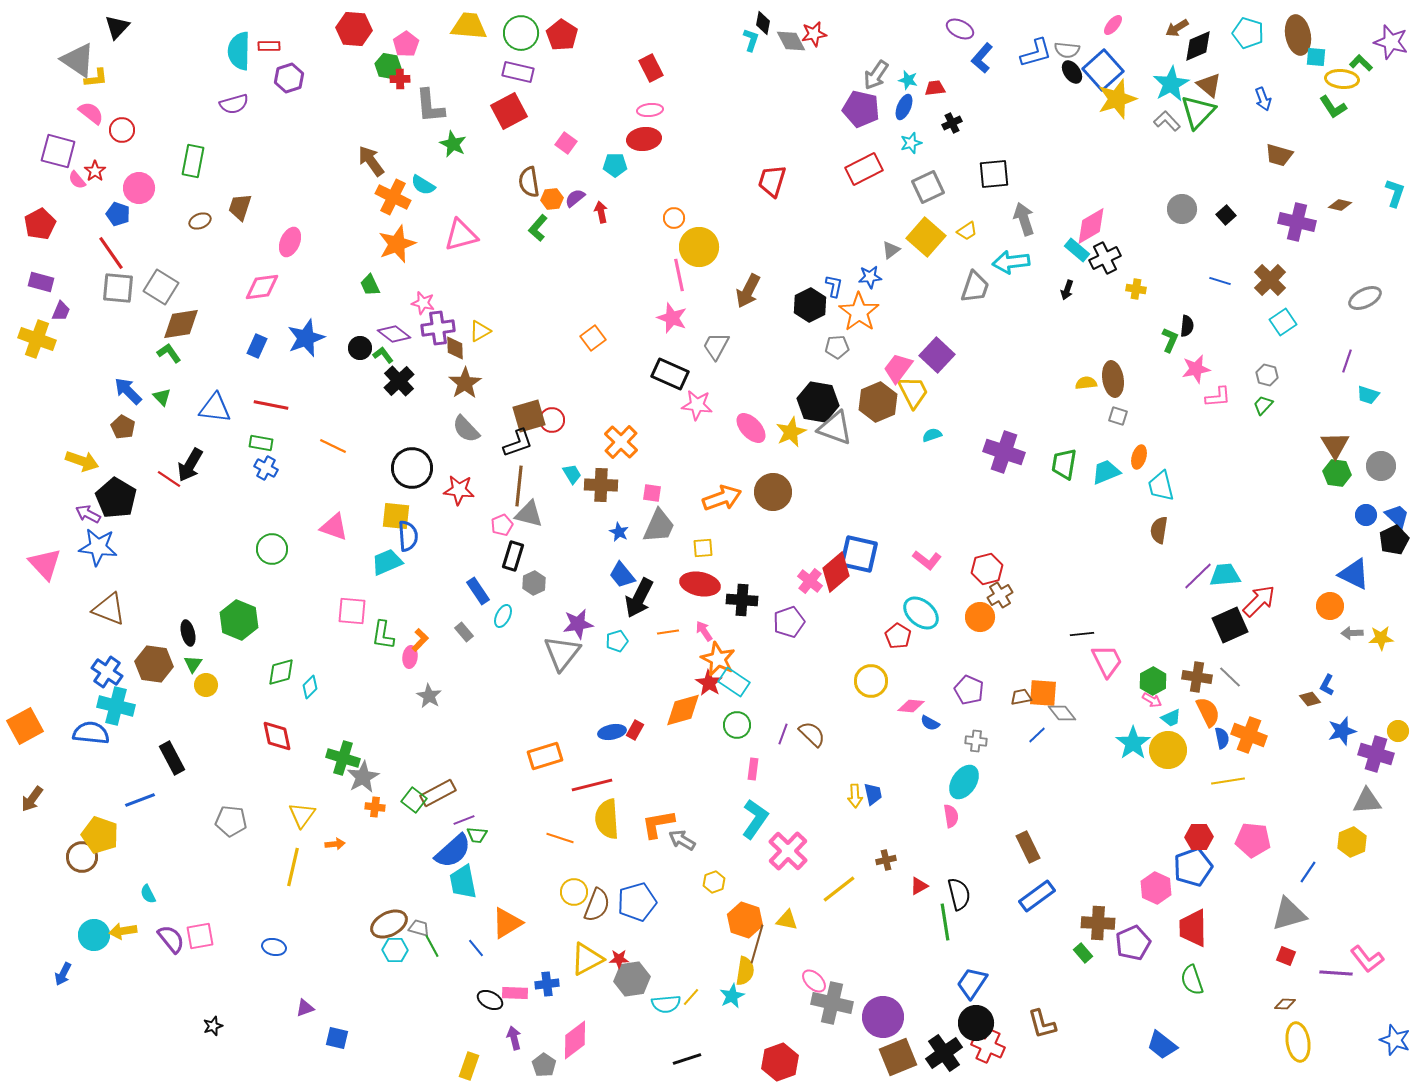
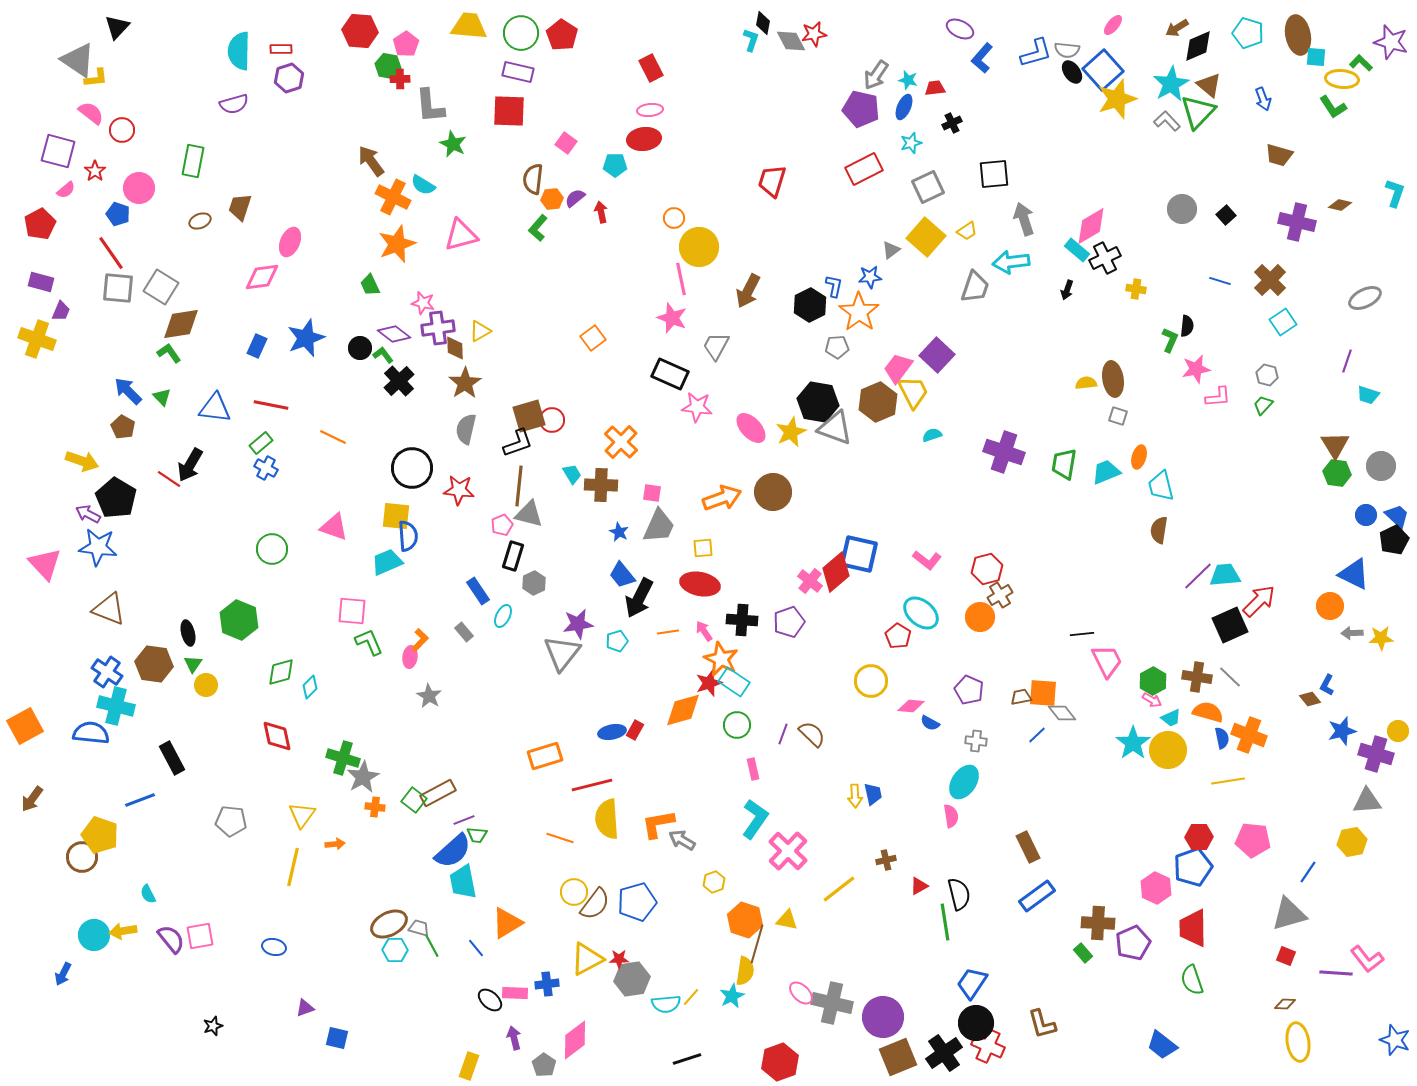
red hexagon at (354, 29): moved 6 px right, 2 px down
red rectangle at (269, 46): moved 12 px right, 3 px down
red square at (509, 111): rotated 30 degrees clockwise
pink semicircle at (77, 180): moved 11 px left, 10 px down; rotated 90 degrees counterclockwise
brown semicircle at (529, 182): moved 4 px right, 3 px up; rotated 16 degrees clockwise
pink line at (679, 275): moved 2 px right, 4 px down
pink diamond at (262, 287): moved 10 px up
pink star at (697, 405): moved 2 px down
gray semicircle at (466, 429): rotated 56 degrees clockwise
green rectangle at (261, 443): rotated 50 degrees counterclockwise
orange line at (333, 446): moved 9 px up
black cross at (742, 600): moved 20 px down
green L-shape at (383, 635): moved 14 px left, 7 px down; rotated 148 degrees clockwise
orange star at (718, 659): moved 3 px right
red star at (709, 683): rotated 20 degrees clockwise
orange semicircle at (1208, 712): rotated 48 degrees counterclockwise
pink rectangle at (753, 769): rotated 20 degrees counterclockwise
yellow hexagon at (1352, 842): rotated 12 degrees clockwise
brown semicircle at (597, 905): moved 2 px left, 1 px up; rotated 16 degrees clockwise
pink ellipse at (814, 981): moved 13 px left, 12 px down
black ellipse at (490, 1000): rotated 15 degrees clockwise
